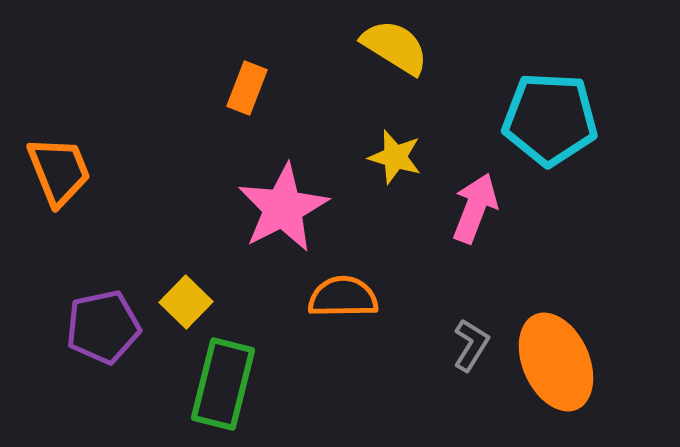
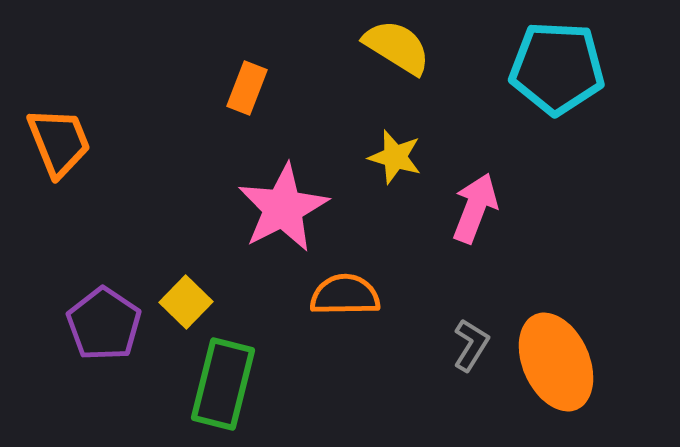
yellow semicircle: moved 2 px right
cyan pentagon: moved 7 px right, 51 px up
orange trapezoid: moved 29 px up
orange semicircle: moved 2 px right, 2 px up
purple pentagon: moved 1 px right, 3 px up; rotated 26 degrees counterclockwise
